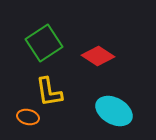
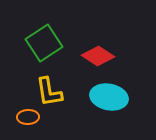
cyan ellipse: moved 5 px left, 14 px up; rotated 18 degrees counterclockwise
orange ellipse: rotated 15 degrees counterclockwise
